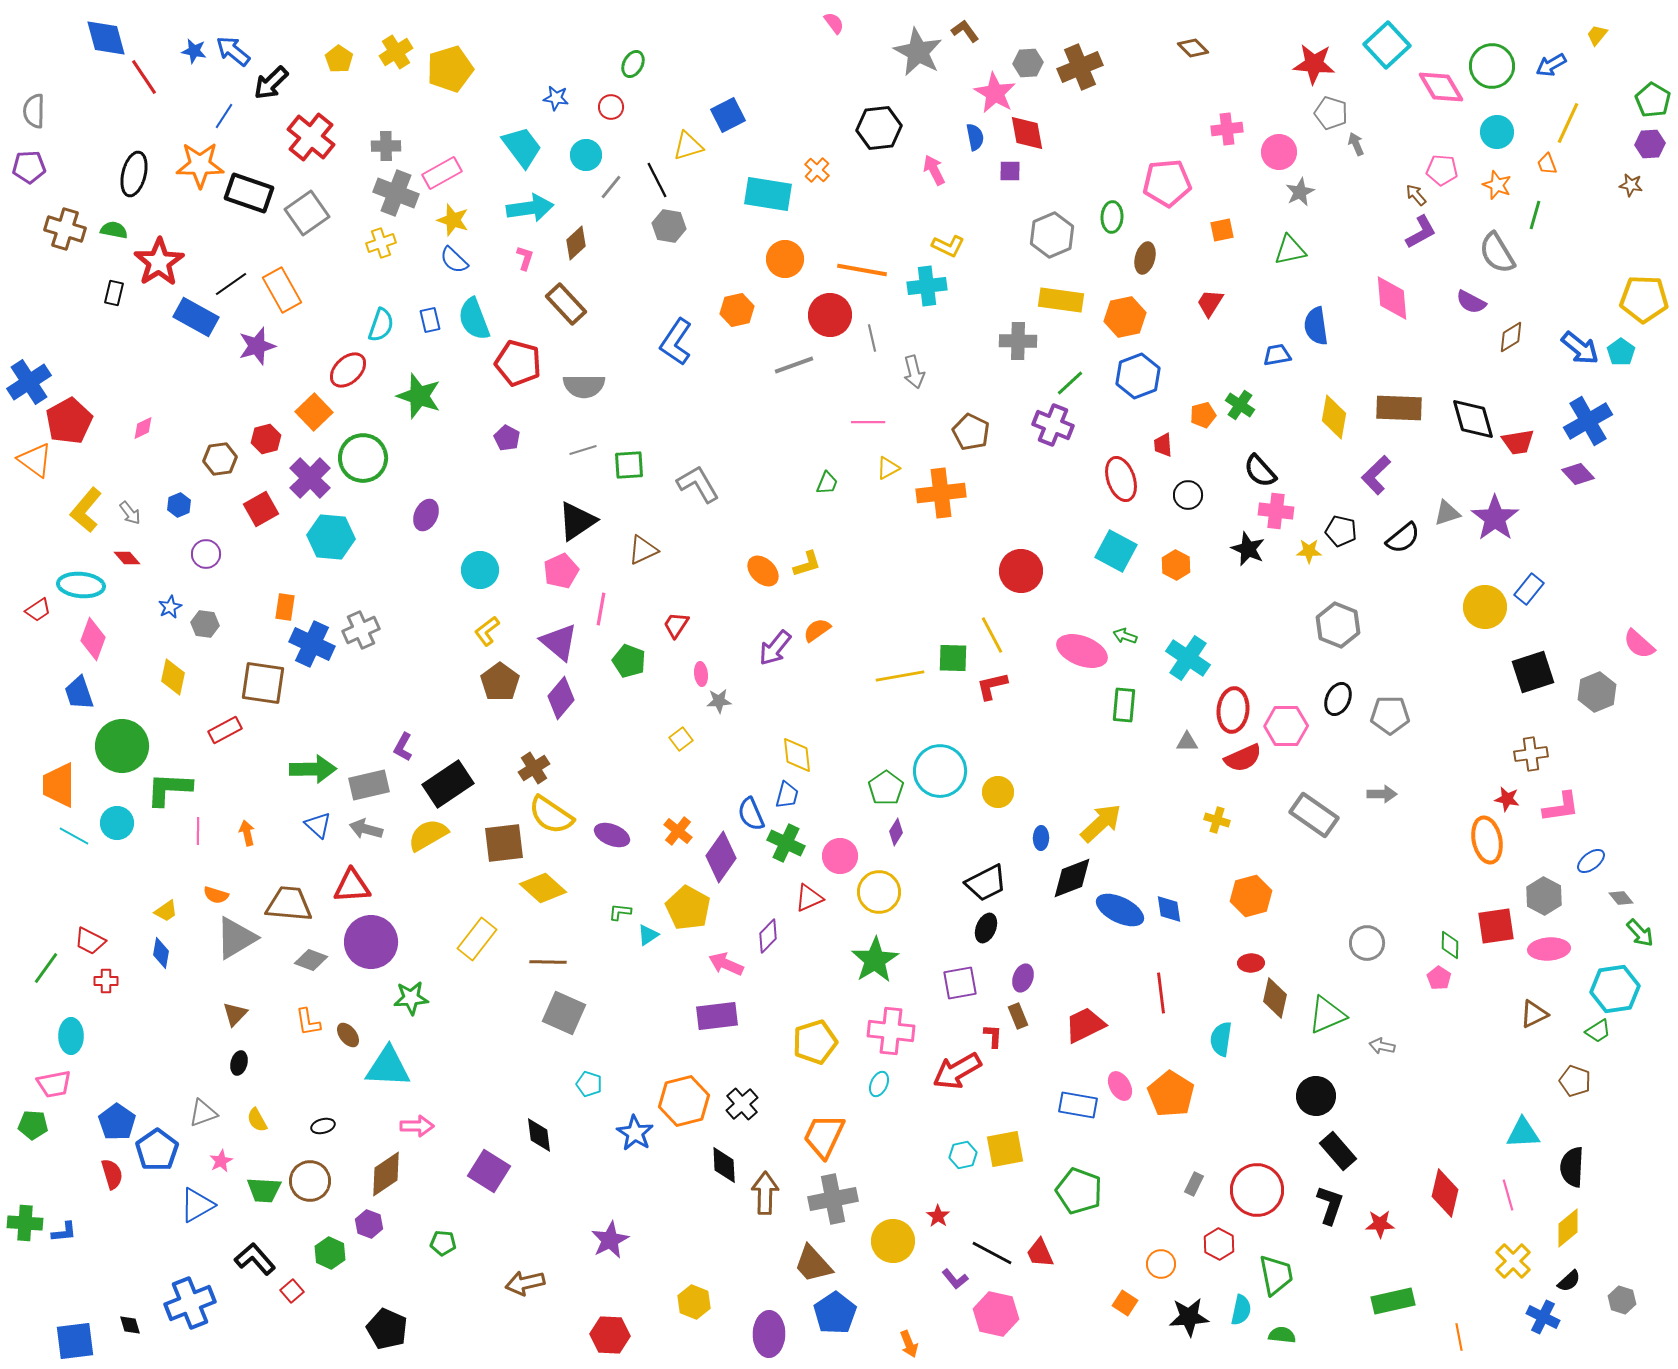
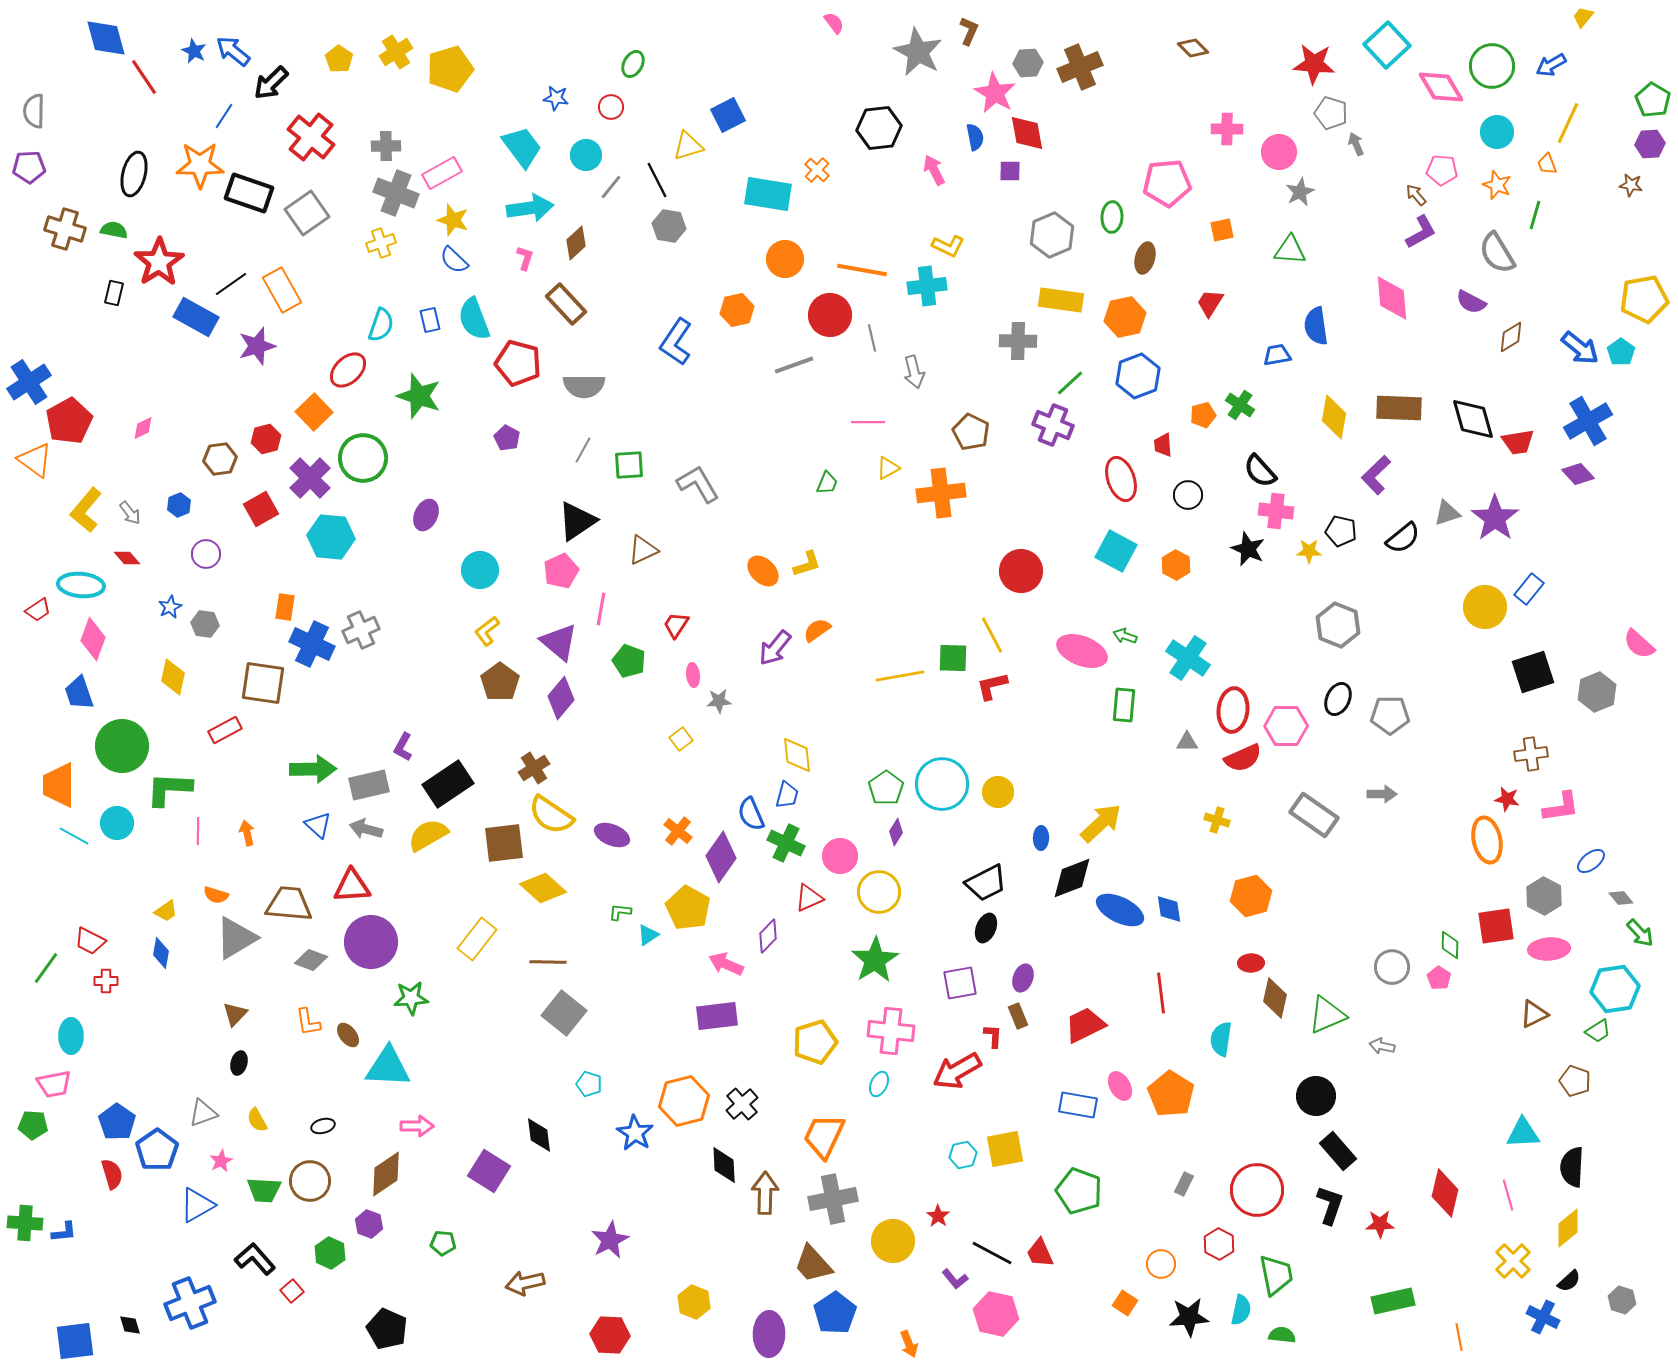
brown L-shape at (965, 31): moved 4 px right; rotated 60 degrees clockwise
yellow trapezoid at (1597, 35): moved 14 px left, 18 px up
blue star at (194, 51): rotated 15 degrees clockwise
pink cross at (1227, 129): rotated 8 degrees clockwise
green triangle at (1290, 250): rotated 16 degrees clockwise
yellow pentagon at (1644, 299): rotated 12 degrees counterclockwise
gray line at (583, 450): rotated 44 degrees counterclockwise
pink ellipse at (701, 674): moved 8 px left, 1 px down
cyan circle at (940, 771): moved 2 px right, 13 px down
gray circle at (1367, 943): moved 25 px right, 24 px down
gray square at (564, 1013): rotated 15 degrees clockwise
gray rectangle at (1194, 1184): moved 10 px left
